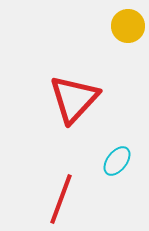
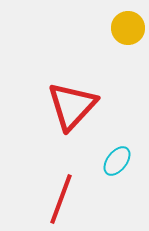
yellow circle: moved 2 px down
red triangle: moved 2 px left, 7 px down
